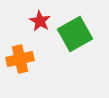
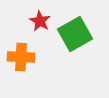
orange cross: moved 1 px right, 2 px up; rotated 16 degrees clockwise
